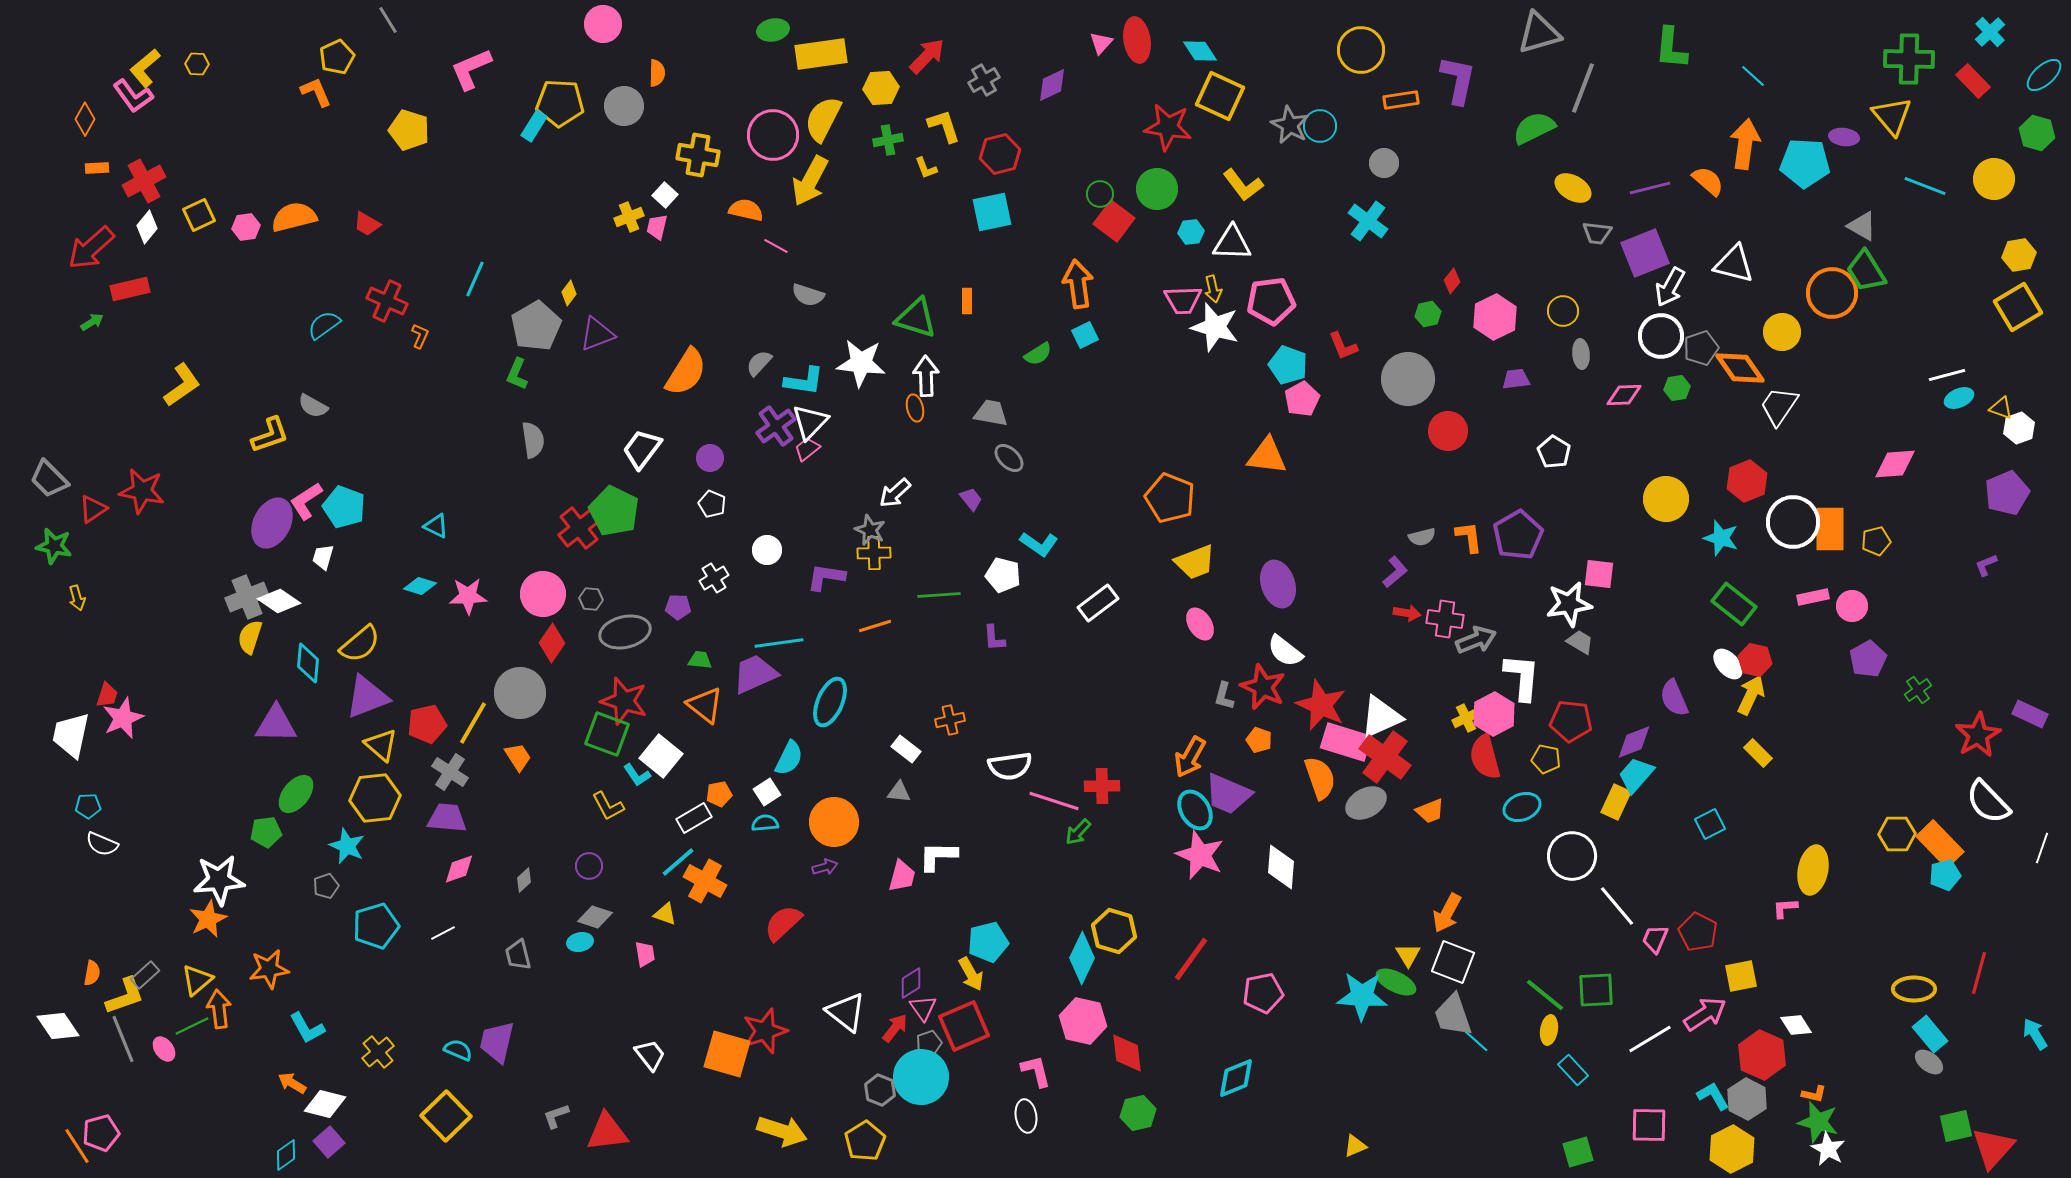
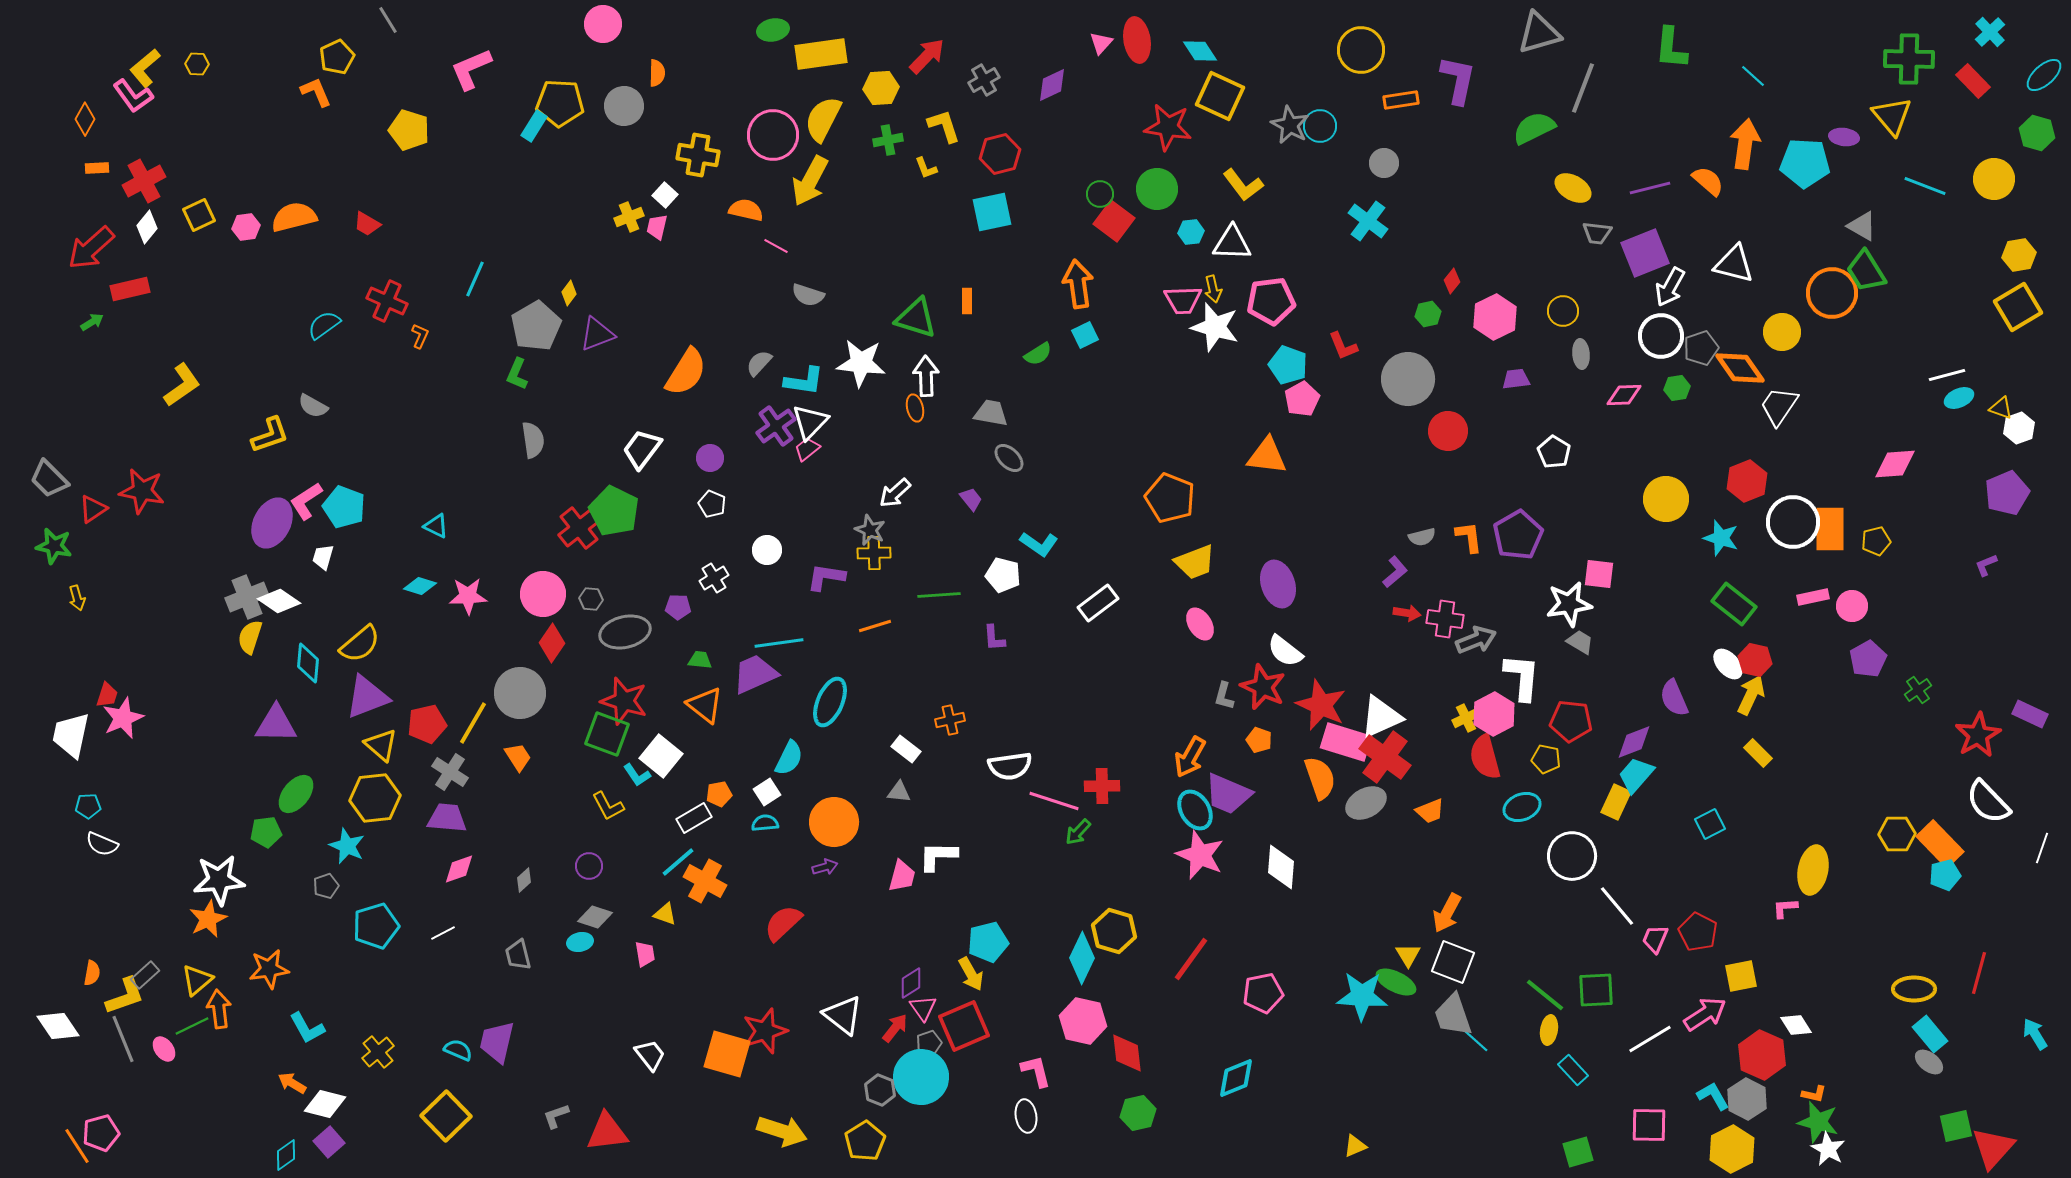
white triangle at (846, 1012): moved 3 px left, 3 px down
